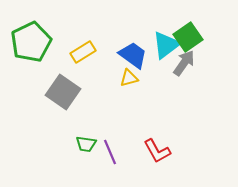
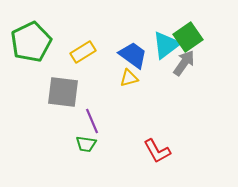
gray square: rotated 28 degrees counterclockwise
purple line: moved 18 px left, 31 px up
